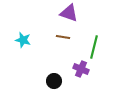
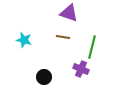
cyan star: moved 1 px right
green line: moved 2 px left
black circle: moved 10 px left, 4 px up
